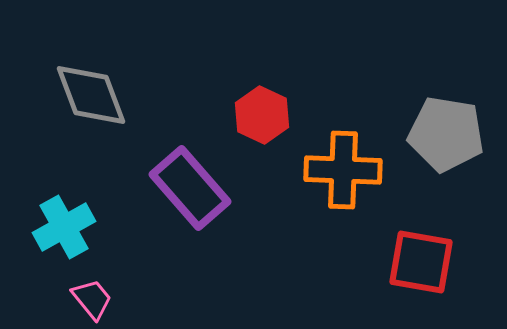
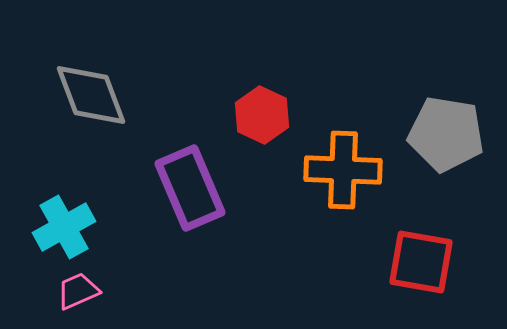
purple rectangle: rotated 18 degrees clockwise
pink trapezoid: moved 14 px left, 8 px up; rotated 75 degrees counterclockwise
